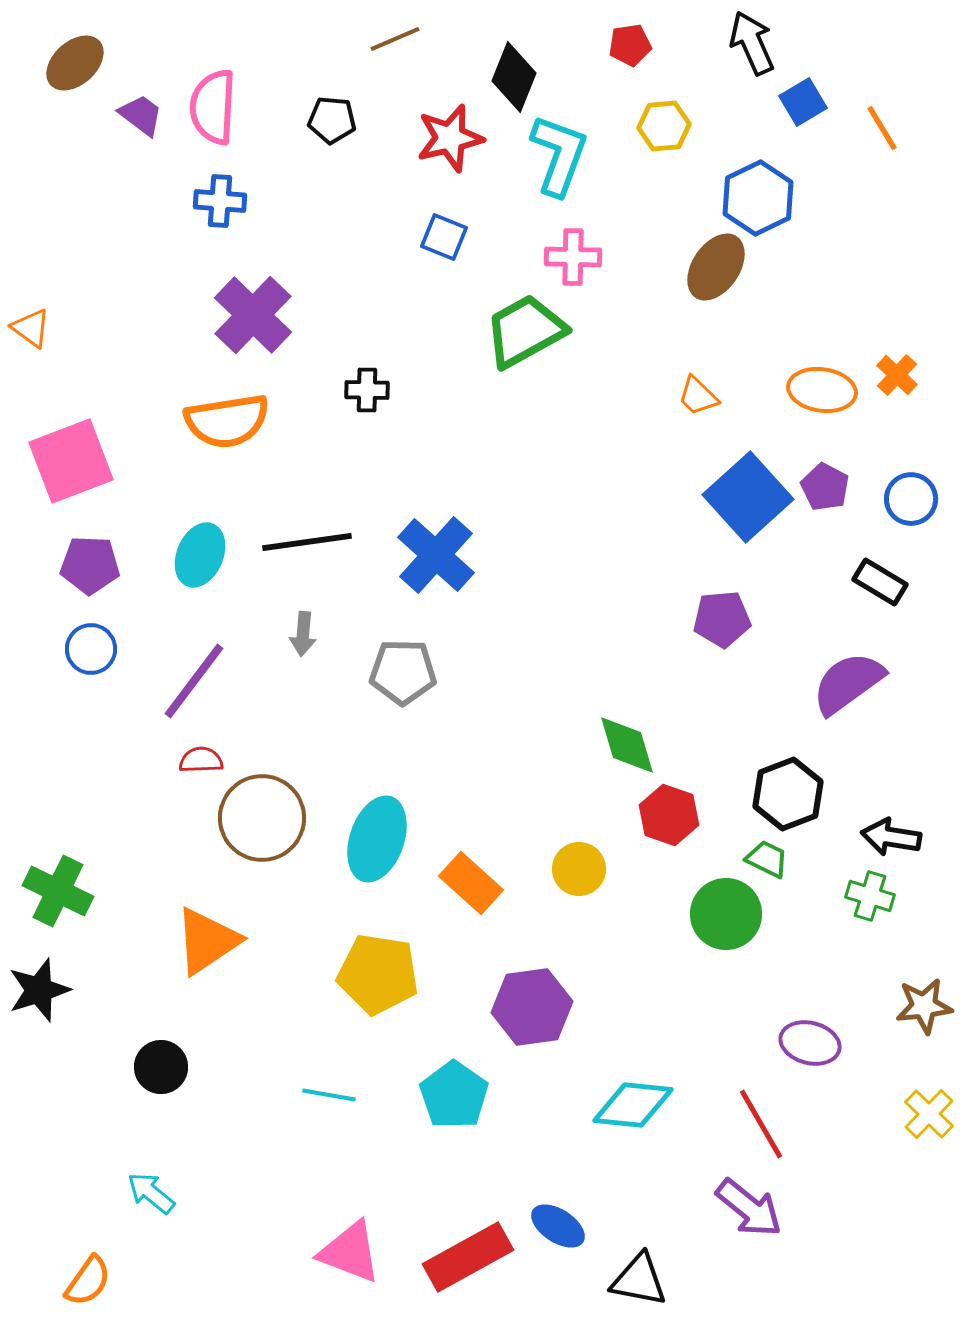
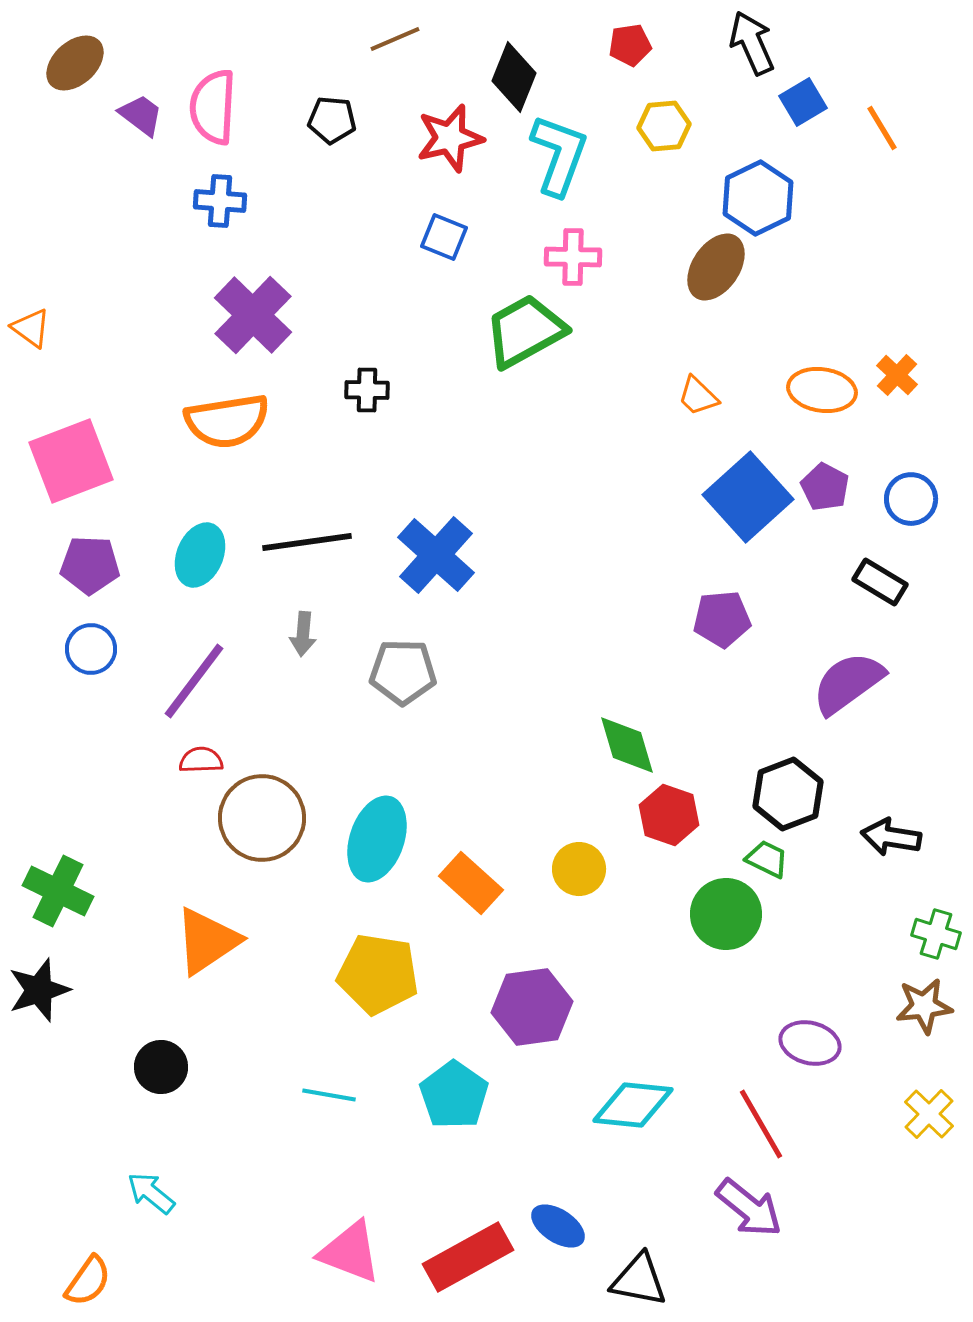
green cross at (870, 896): moved 66 px right, 38 px down
